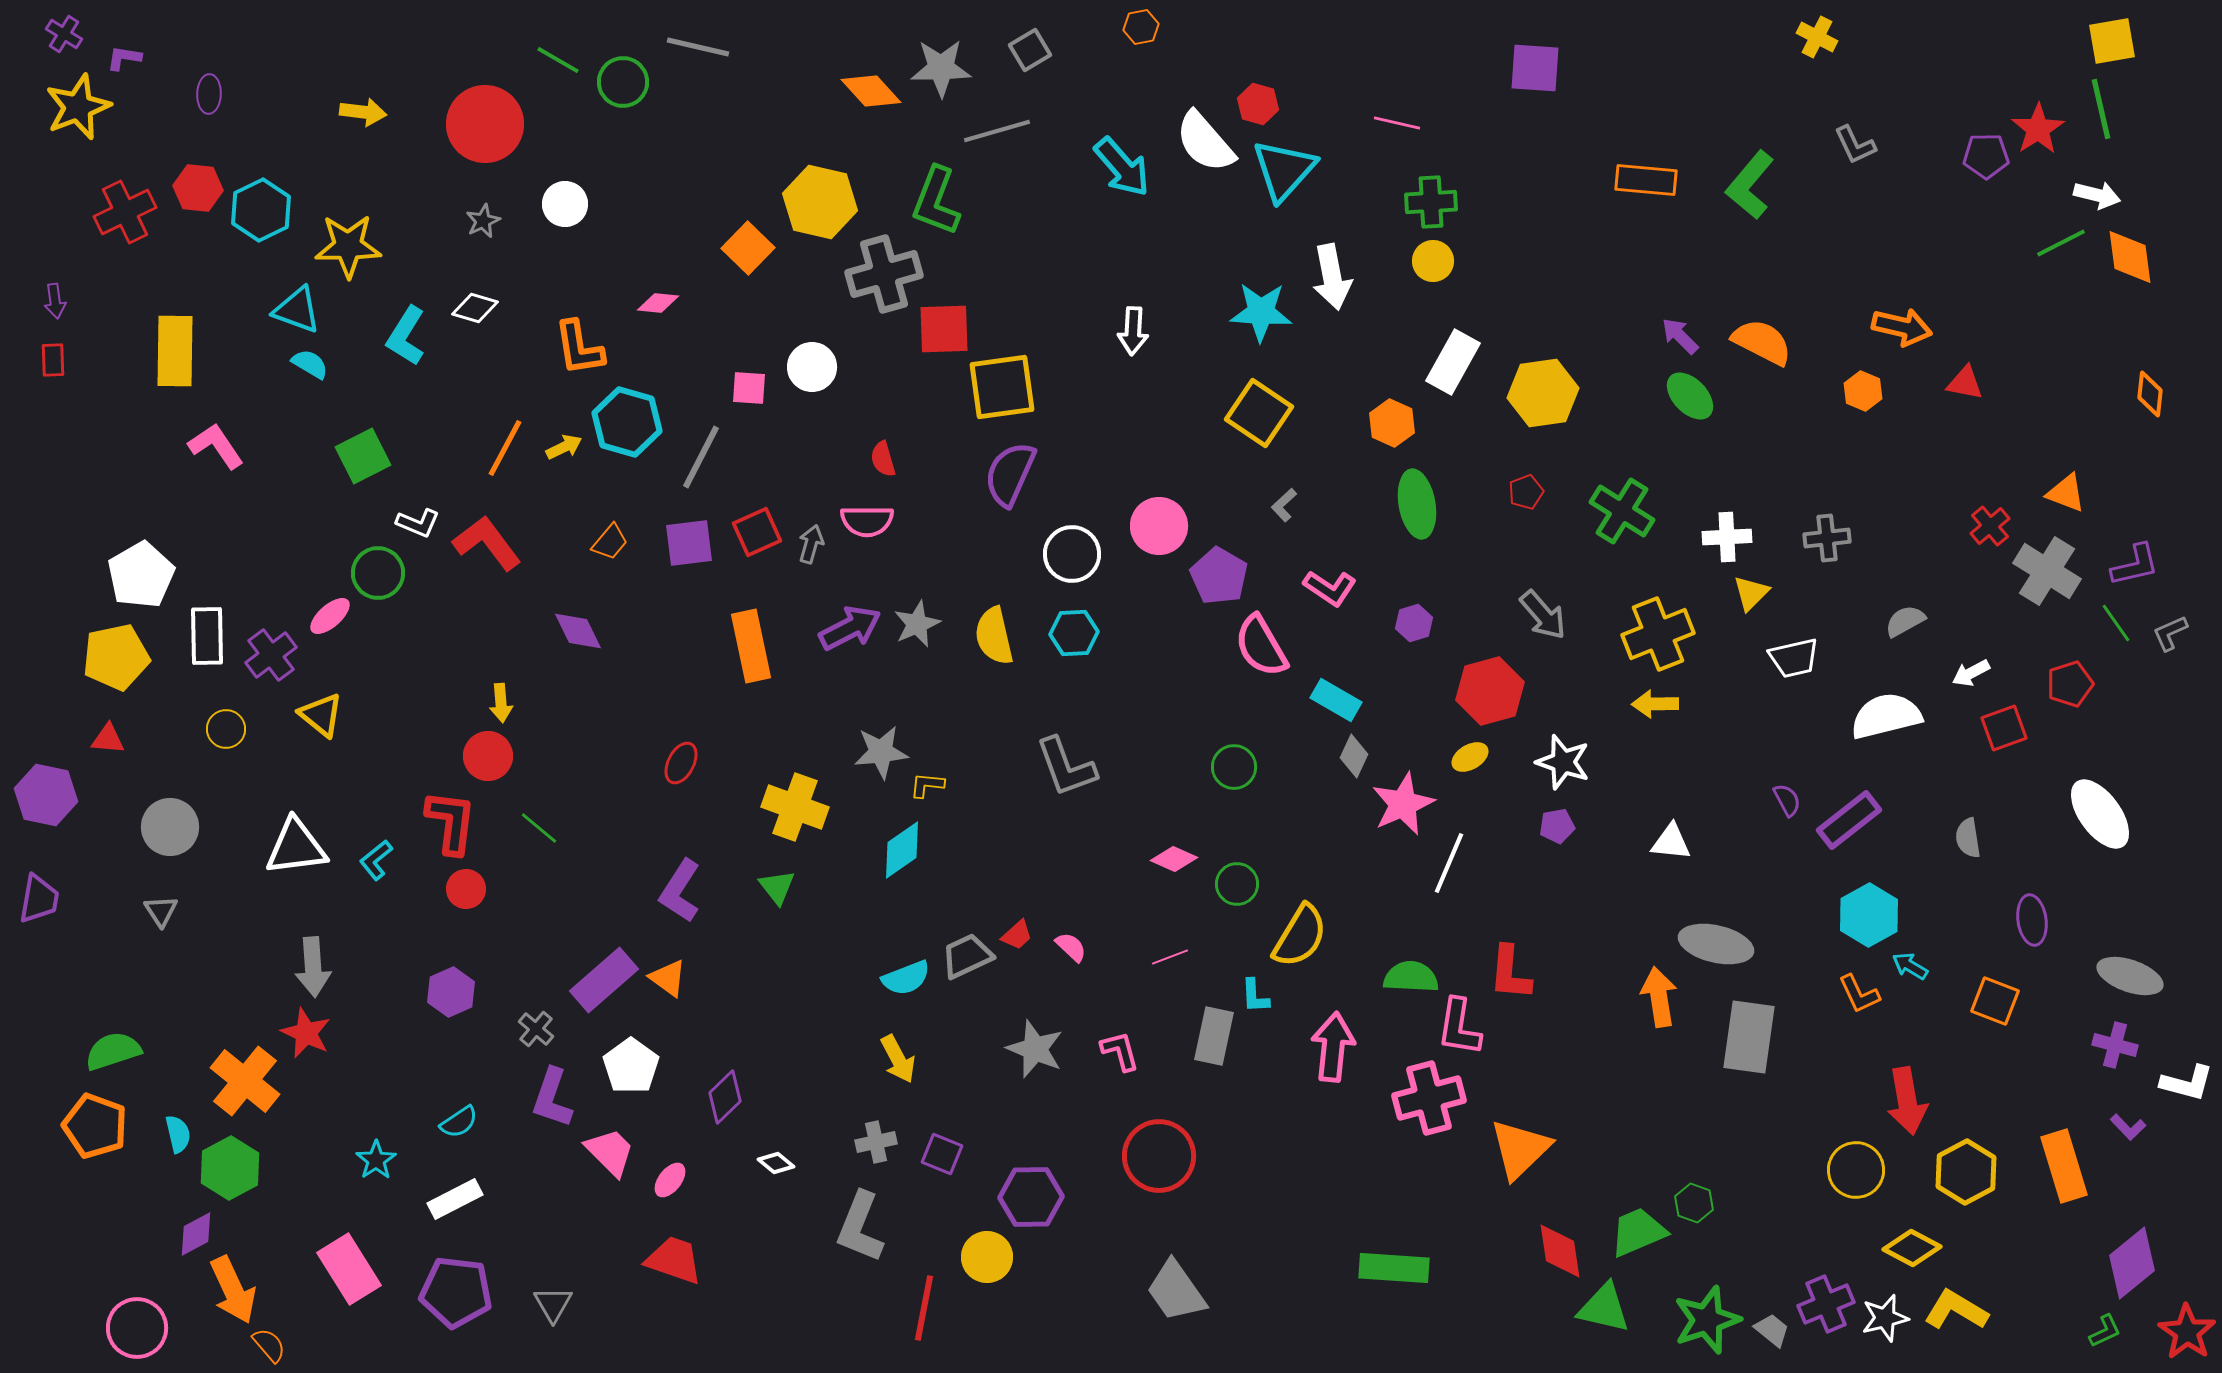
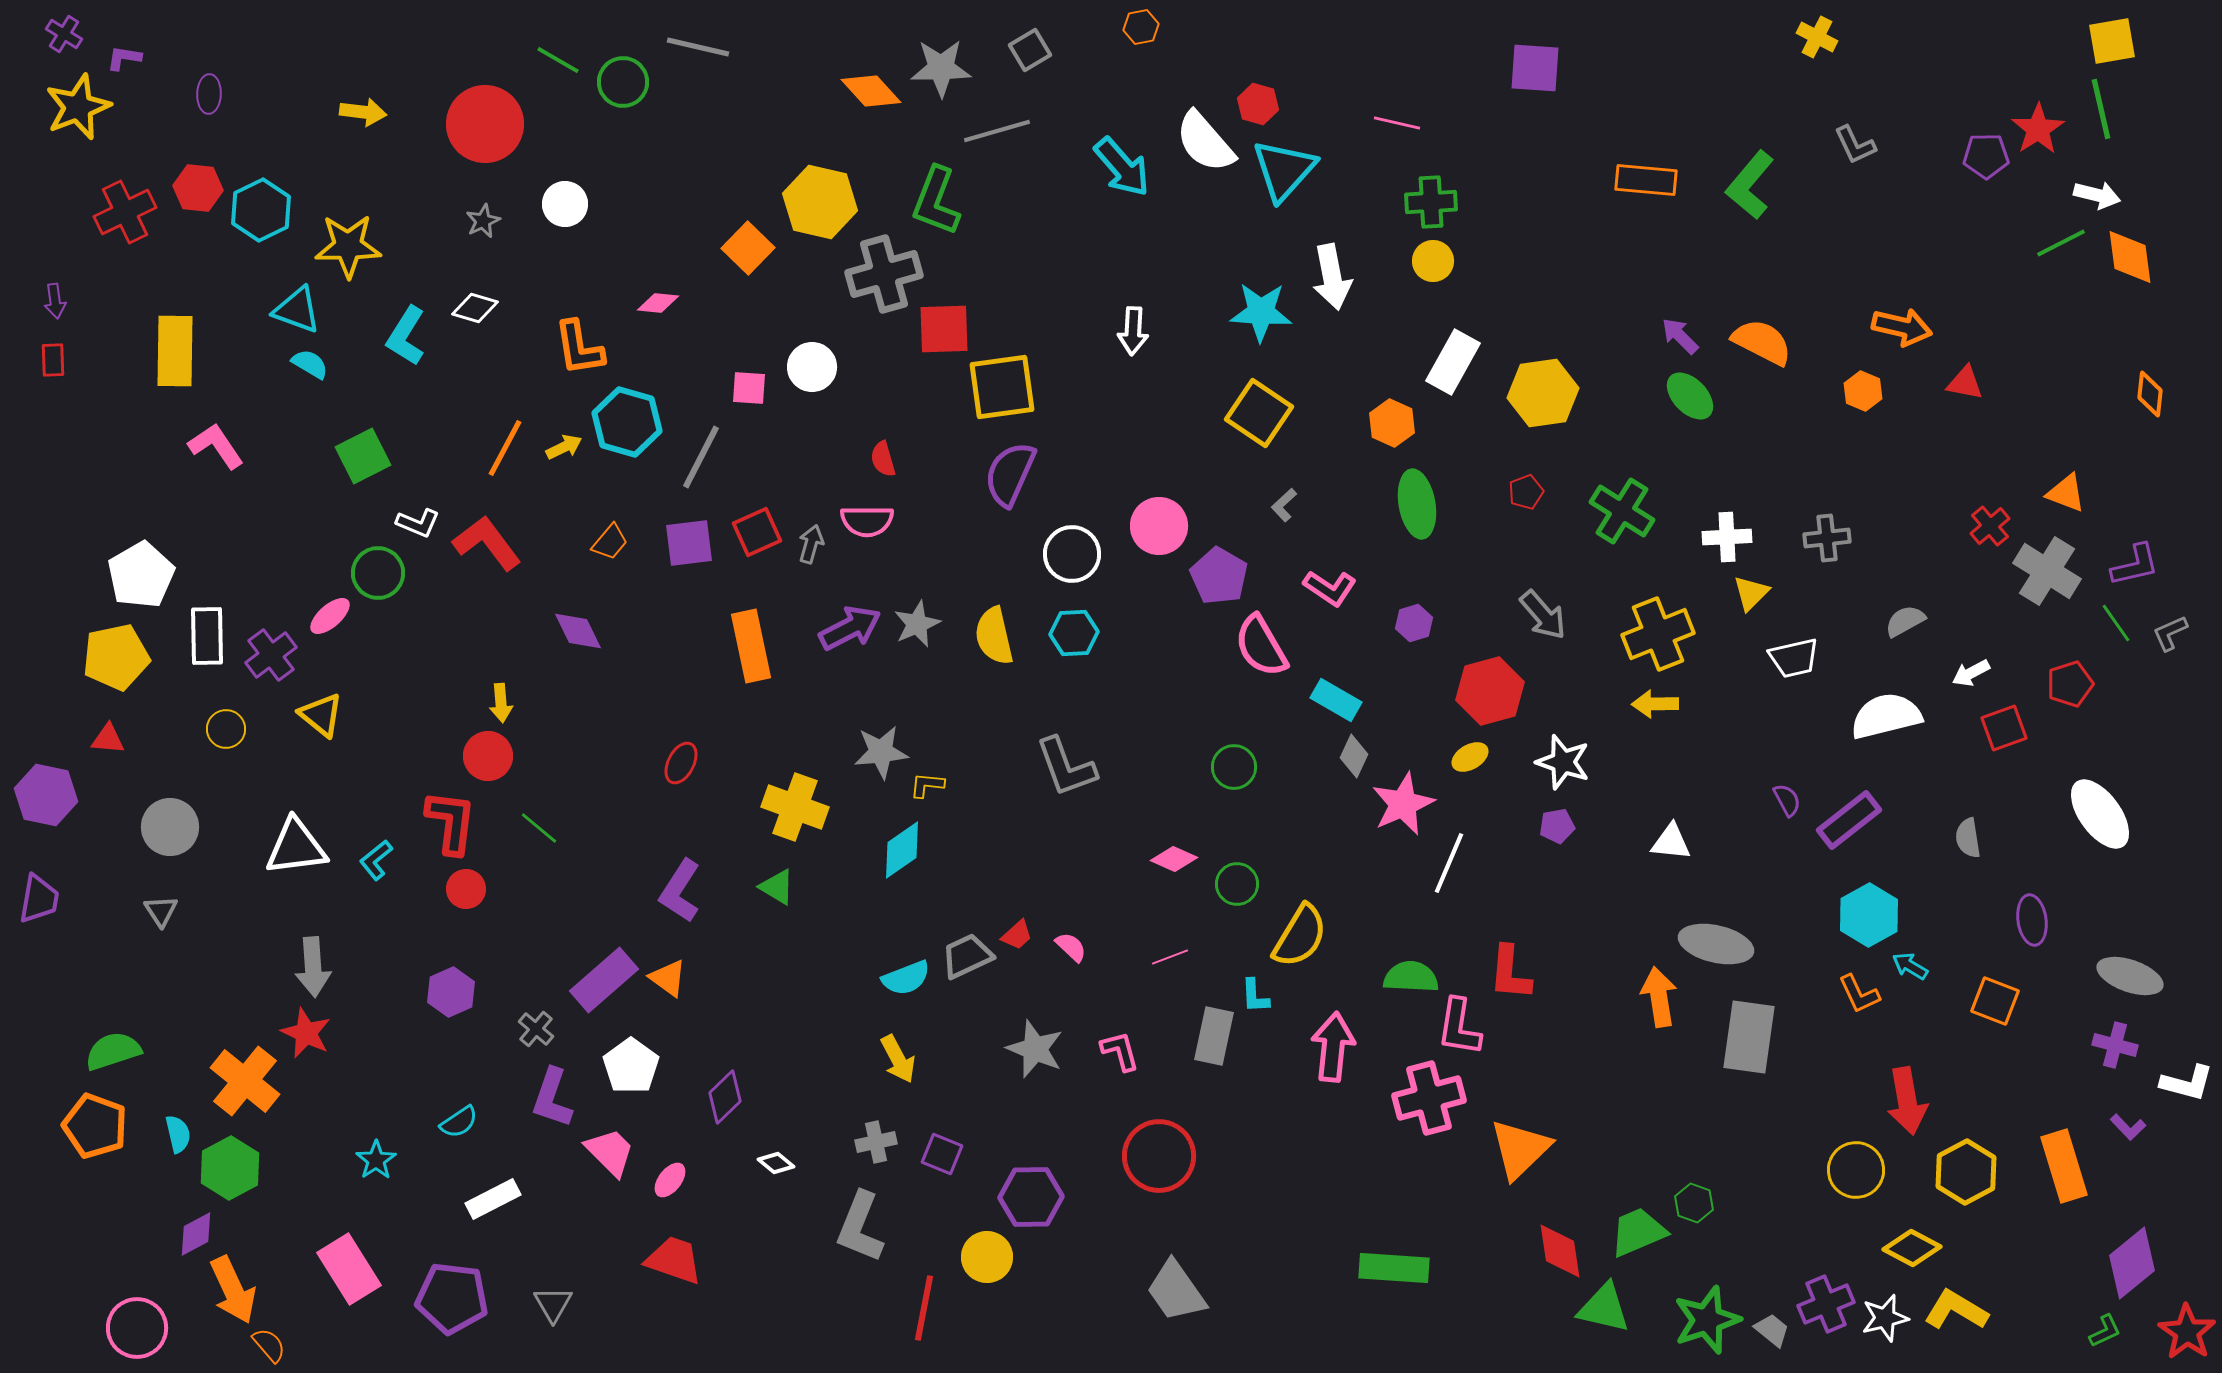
green triangle at (777, 887): rotated 21 degrees counterclockwise
white rectangle at (455, 1199): moved 38 px right
purple pentagon at (456, 1292): moved 4 px left, 6 px down
